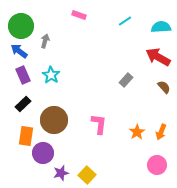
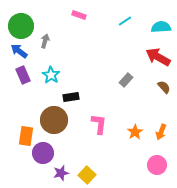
black rectangle: moved 48 px right, 7 px up; rotated 35 degrees clockwise
orange star: moved 2 px left
